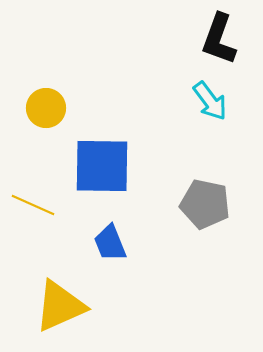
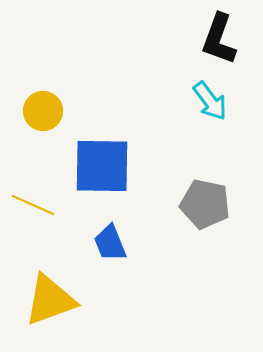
yellow circle: moved 3 px left, 3 px down
yellow triangle: moved 10 px left, 6 px up; rotated 4 degrees clockwise
